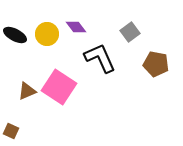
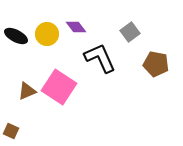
black ellipse: moved 1 px right, 1 px down
